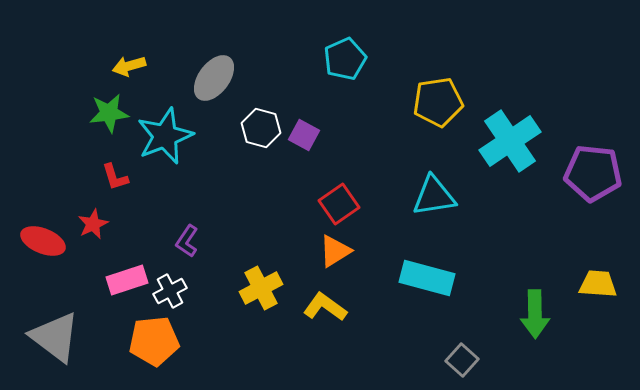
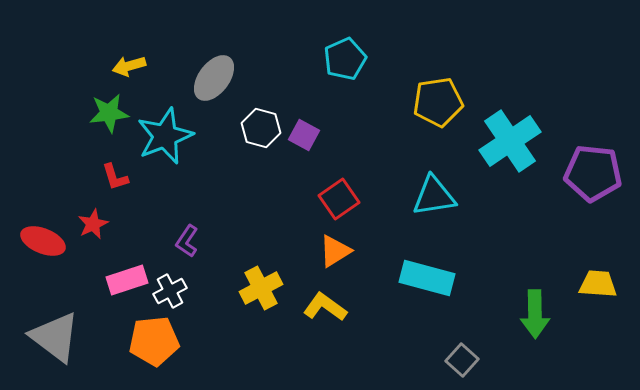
red square: moved 5 px up
